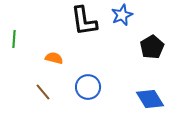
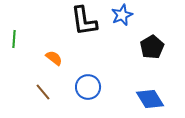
orange semicircle: rotated 24 degrees clockwise
